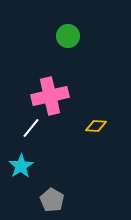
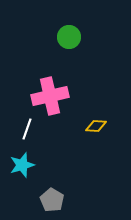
green circle: moved 1 px right, 1 px down
white line: moved 4 px left, 1 px down; rotated 20 degrees counterclockwise
cyan star: moved 1 px right, 1 px up; rotated 15 degrees clockwise
